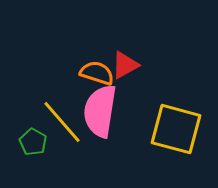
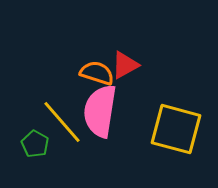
green pentagon: moved 2 px right, 2 px down
